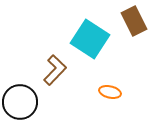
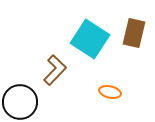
brown rectangle: moved 12 px down; rotated 40 degrees clockwise
